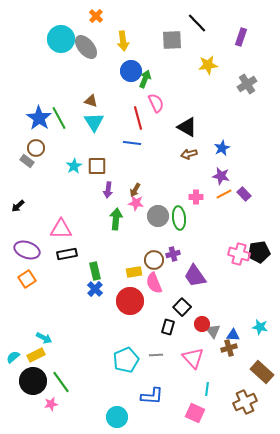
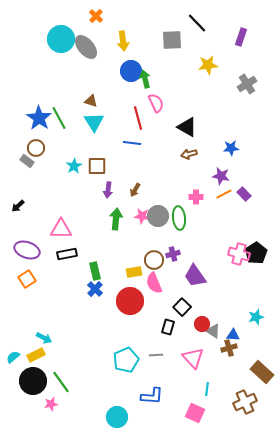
green arrow at (145, 79): rotated 36 degrees counterclockwise
blue star at (222, 148): moved 9 px right; rotated 21 degrees clockwise
pink star at (136, 203): moved 6 px right, 13 px down
black pentagon at (259, 252): moved 3 px left, 1 px down; rotated 25 degrees counterclockwise
cyan star at (260, 327): moved 4 px left, 10 px up; rotated 28 degrees counterclockwise
gray triangle at (213, 331): rotated 21 degrees counterclockwise
